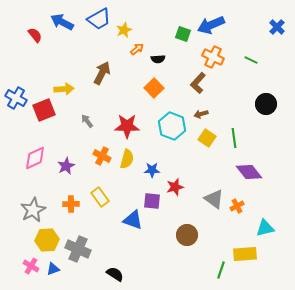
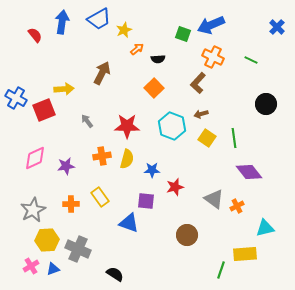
blue arrow at (62, 22): rotated 70 degrees clockwise
orange cross at (102, 156): rotated 36 degrees counterclockwise
purple star at (66, 166): rotated 18 degrees clockwise
purple square at (152, 201): moved 6 px left
blue triangle at (133, 220): moved 4 px left, 3 px down
pink cross at (31, 266): rotated 28 degrees clockwise
